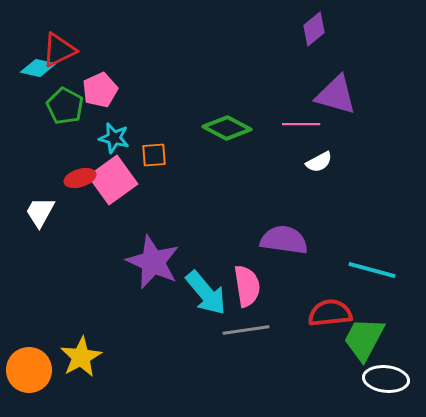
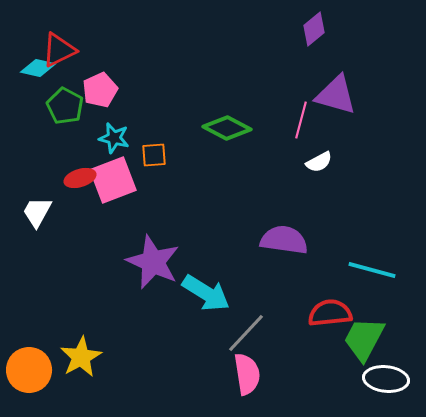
pink line: moved 4 px up; rotated 75 degrees counterclockwise
pink square: rotated 15 degrees clockwise
white trapezoid: moved 3 px left
pink semicircle: moved 88 px down
cyan arrow: rotated 18 degrees counterclockwise
gray line: moved 3 px down; rotated 39 degrees counterclockwise
